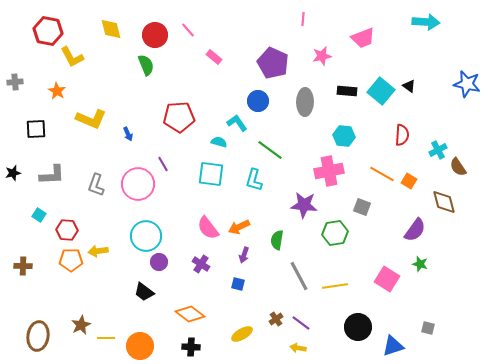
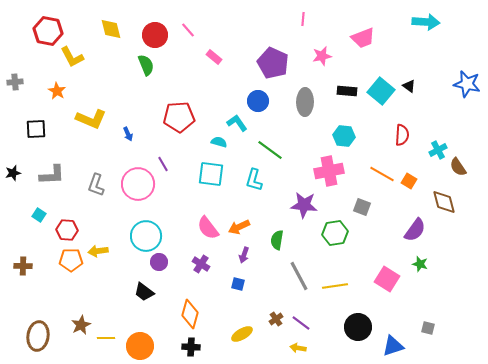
orange diamond at (190, 314): rotated 68 degrees clockwise
